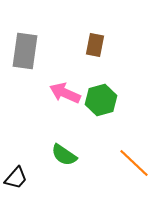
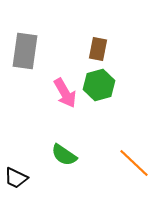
brown rectangle: moved 3 px right, 4 px down
pink arrow: rotated 144 degrees counterclockwise
green hexagon: moved 2 px left, 15 px up
black trapezoid: rotated 75 degrees clockwise
